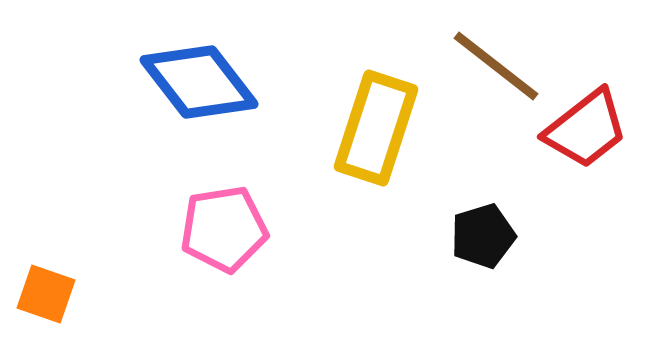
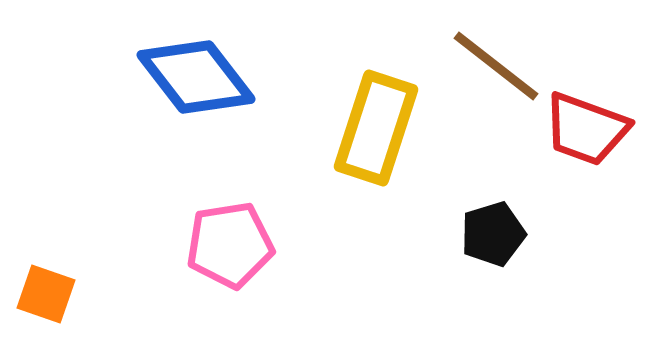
blue diamond: moved 3 px left, 5 px up
red trapezoid: rotated 58 degrees clockwise
pink pentagon: moved 6 px right, 16 px down
black pentagon: moved 10 px right, 2 px up
